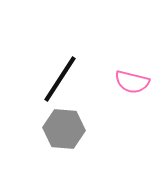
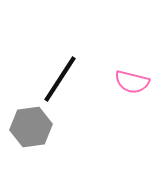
gray hexagon: moved 33 px left, 2 px up; rotated 12 degrees counterclockwise
